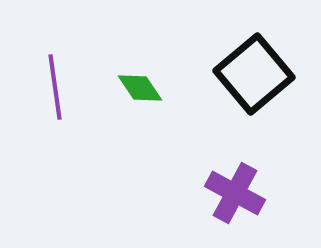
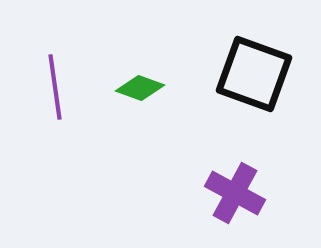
black square: rotated 30 degrees counterclockwise
green diamond: rotated 36 degrees counterclockwise
